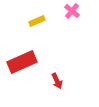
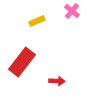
red rectangle: rotated 28 degrees counterclockwise
red arrow: rotated 63 degrees counterclockwise
